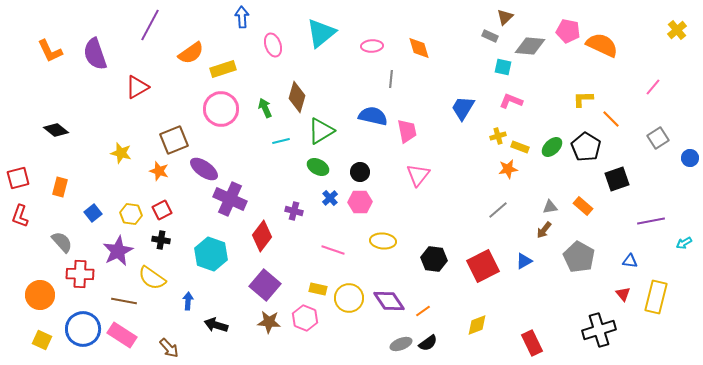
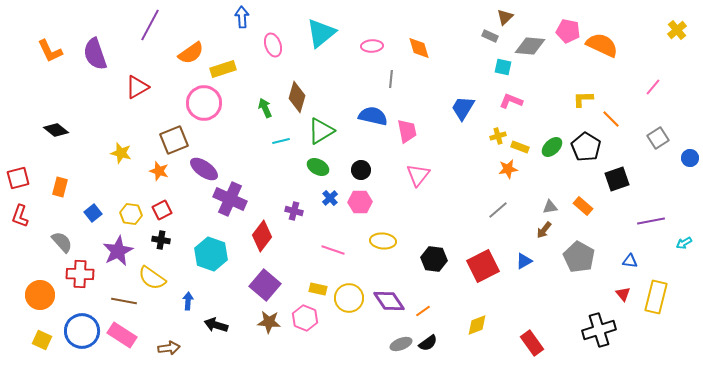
pink circle at (221, 109): moved 17 px left, 6 px up
black circle at (360, 172): moved 1 px right, 2 px up
blue circle at (83, 329): moved 1 px left, 2 px down
red rectangle at (532, 343): rotated 10 degrees counterclockwise
brown arrow at (169, 348): rotated 55 degrees counterclockwise
